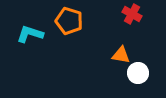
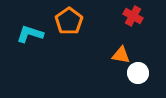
red cross: moved 1 px right, 2 px down
orange pentagon: rotated 20 degrees clockwise
